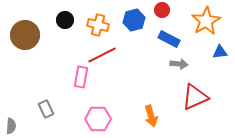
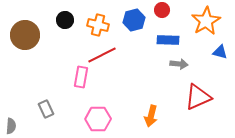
blue rectangle: moved 1 px left, 1 px down; rotated 25 degrees counterclockwise
blue triangle: rotated 21 degrees clockwise
red triangle: moved 3 px right
orange arrow: rotated 30 degrees clockwise
